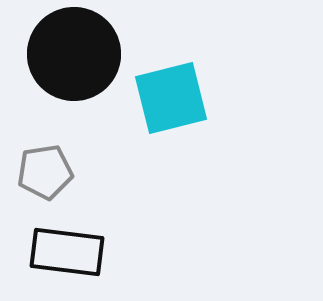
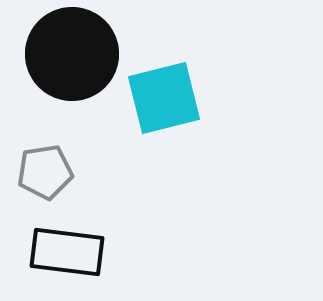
black circle: moved 2 px left
cyan square: moved 7 px left
